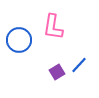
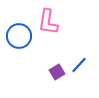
pink L-shape: moved 5 px left, 5 px up
blue circle: moved 4 px up
